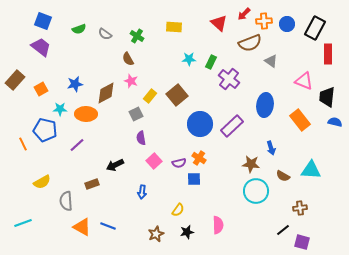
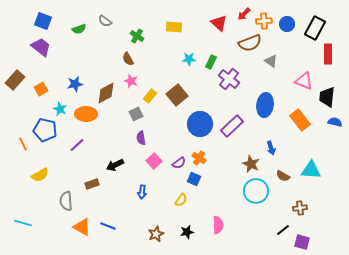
gray semicircle at (105, 34): moved 13 px up
cyan star at (60, 109): rotated 24 degrees clockwise
purple semicircle at (179, 163): rotated 24 degrees counterclockwise
brown star at (251, 164): rotated 18 degrees clockwise
blue square at (194, 179): rotated 24 degrees clockwise
yellow semicircle at (42, 182): moved 2 px left, 7 px up
yellow semicircle at (178, 210): moved 3 px right, 10 px up
cyan line at (23, 223): rotated 36 degrees clockwise
